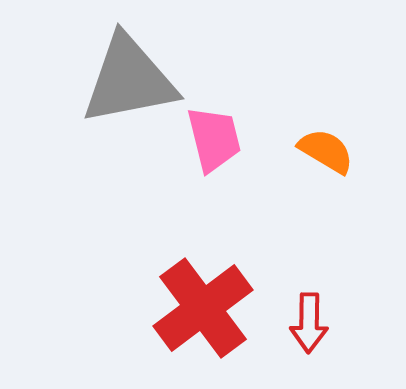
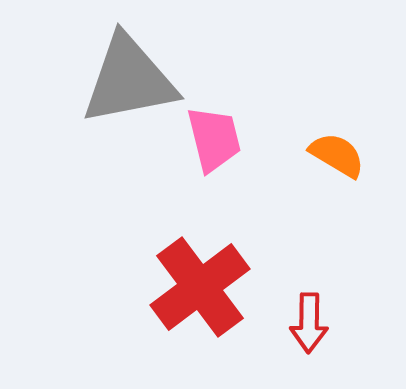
orange semicircle: moved 11 px right, 4 px down
red cross: moved 3 px left, 21 px up
